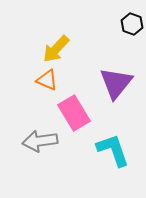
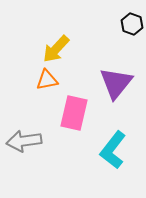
orange triangle: rotated 35 degrees counterclockwise
pink rectangle: rotated 44 degrees clockwise
gray arrow: moved 16 px left
cyan L-shape: rotated 123 degrees counterclockwise
